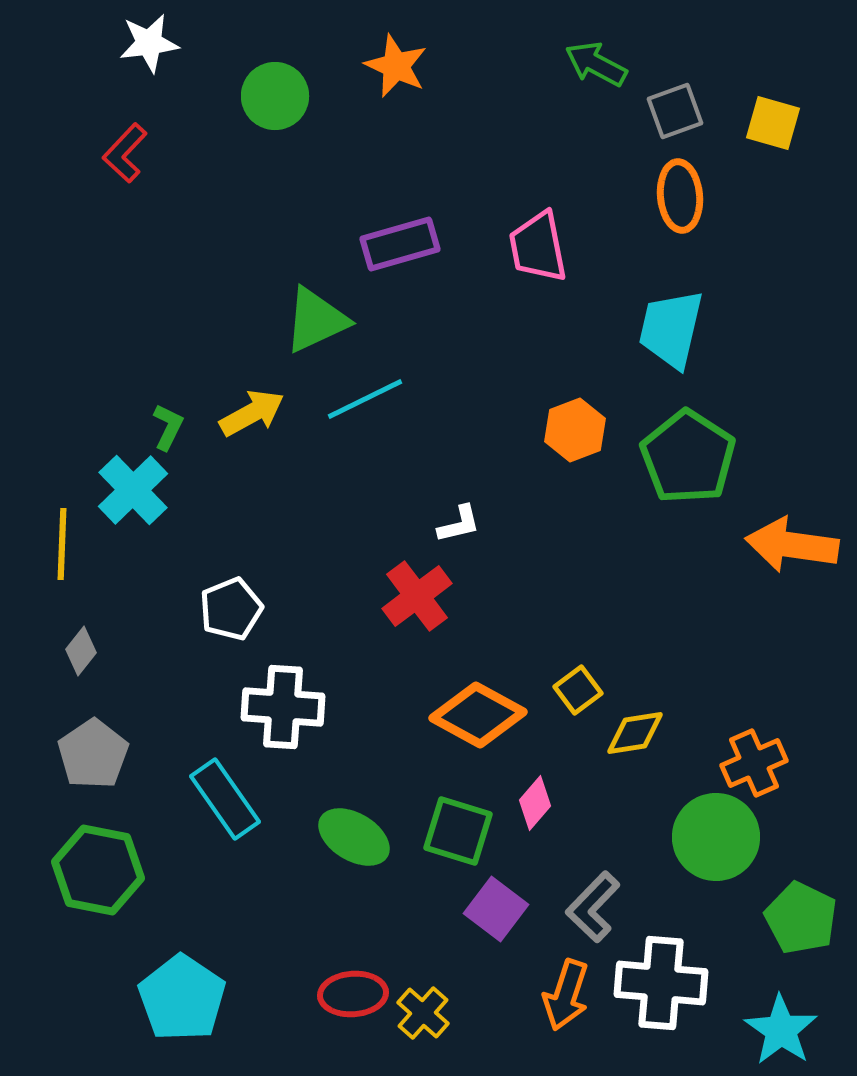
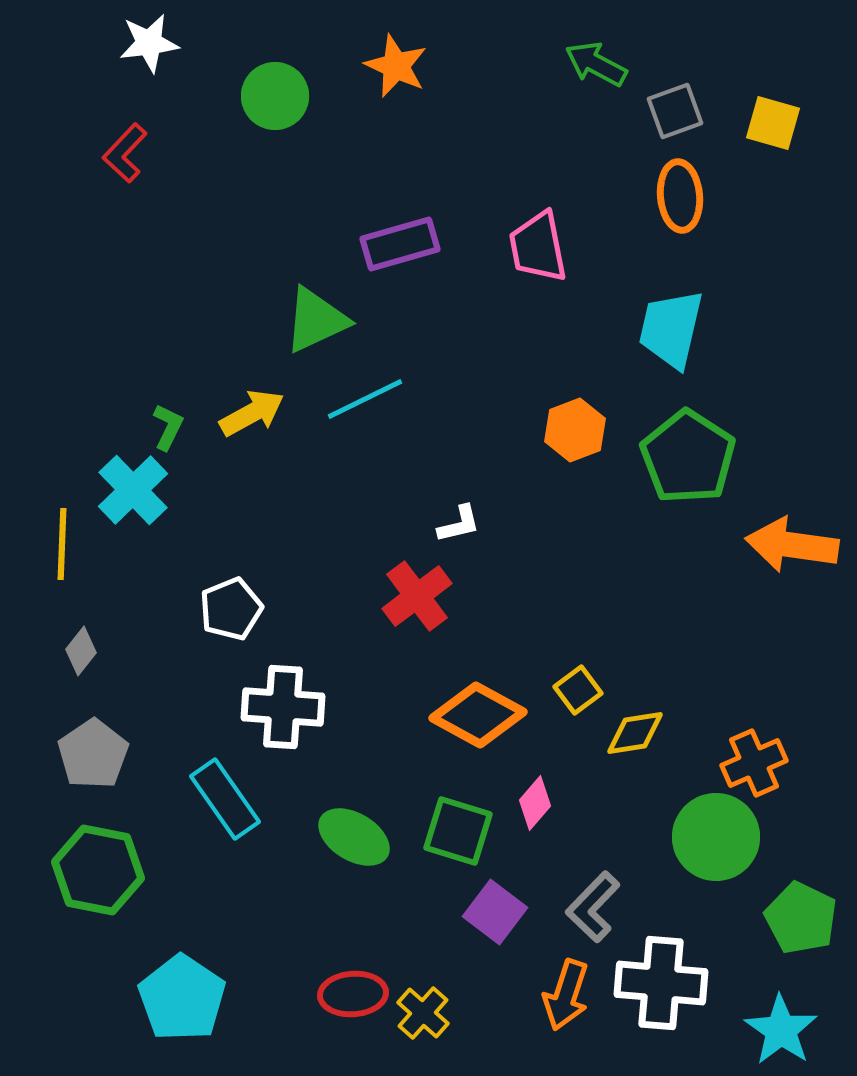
purple square at (496, 909): moved 1 px left, 3 px down
